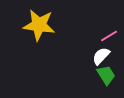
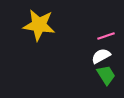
pink line: moved 3 px left; rotated 12 degrees clockwise
white semicircle: rotated 18 degrees clockwise
